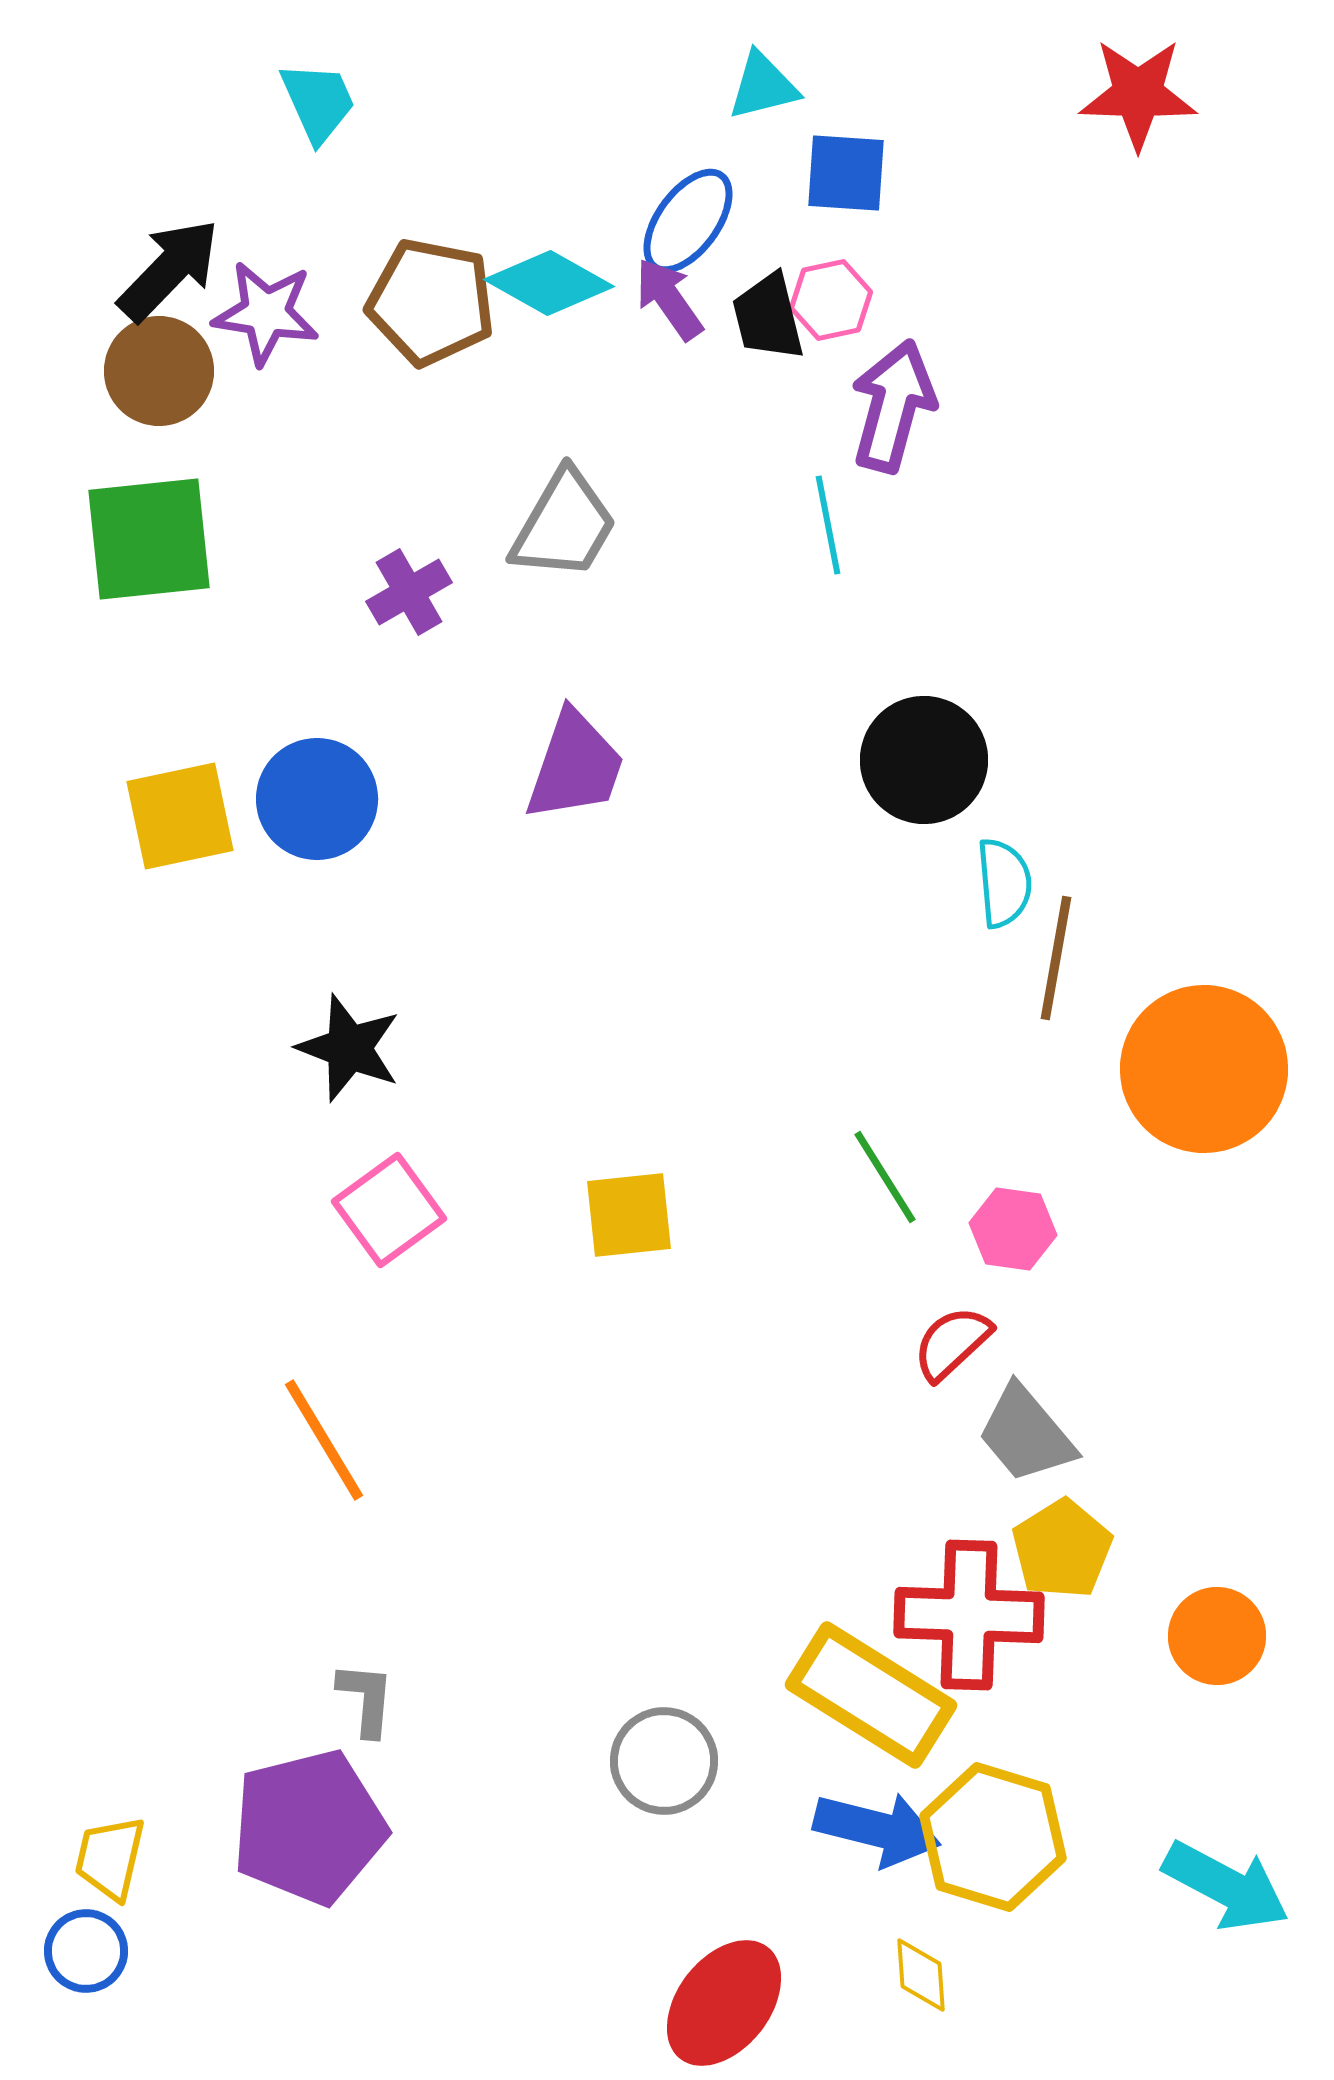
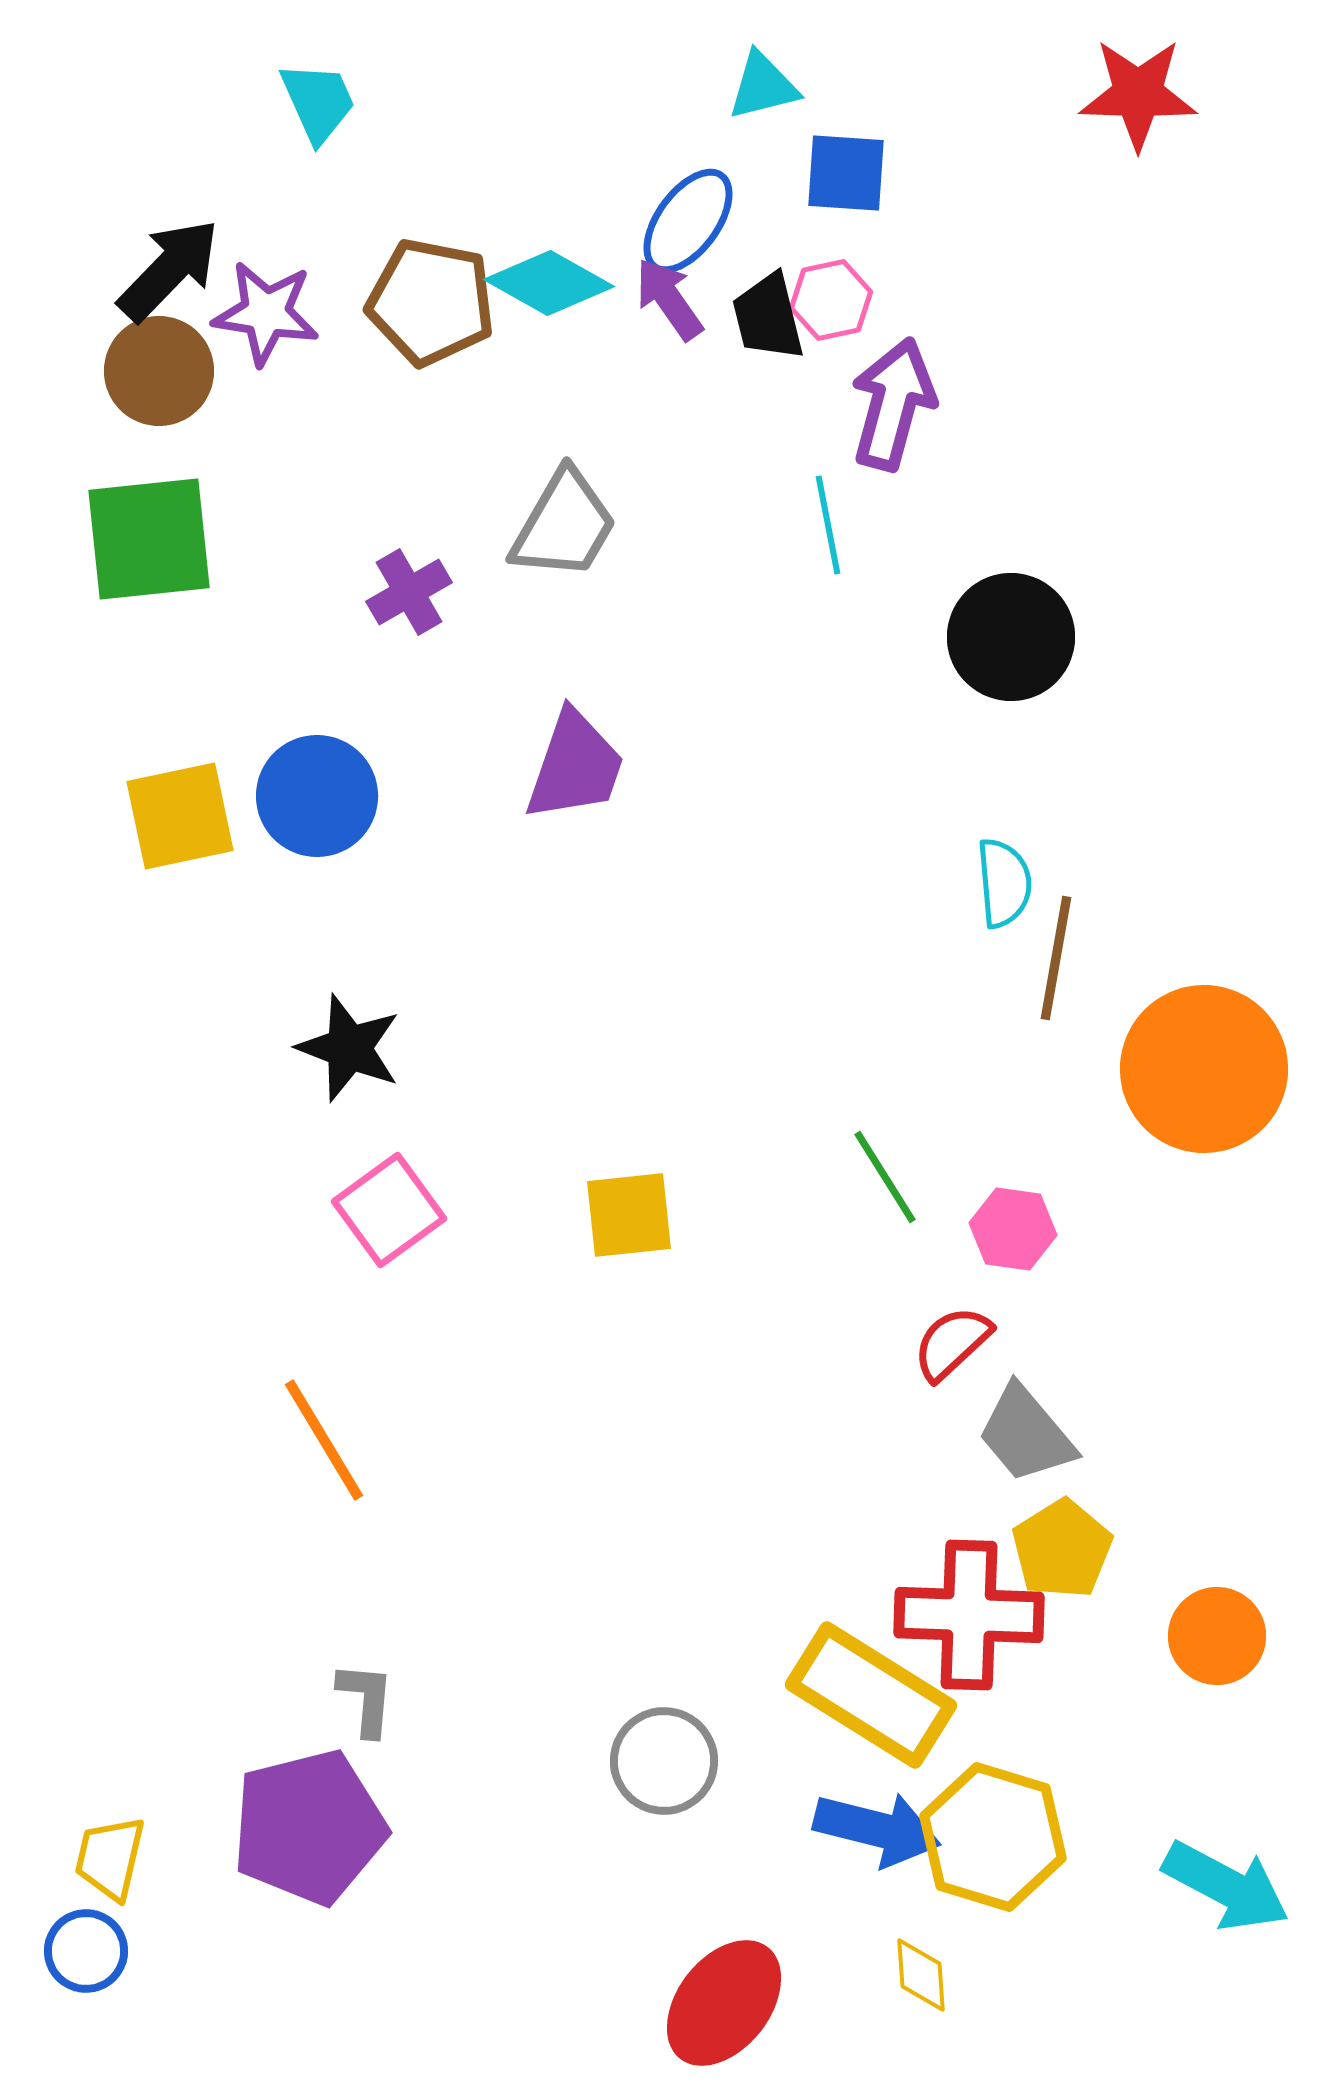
purple arrow at (893, 406): moved 2 px up
black circle at (924, 760): moved 87 px right, 123 px up
blue circle at (317, 799): moved 3 px up
